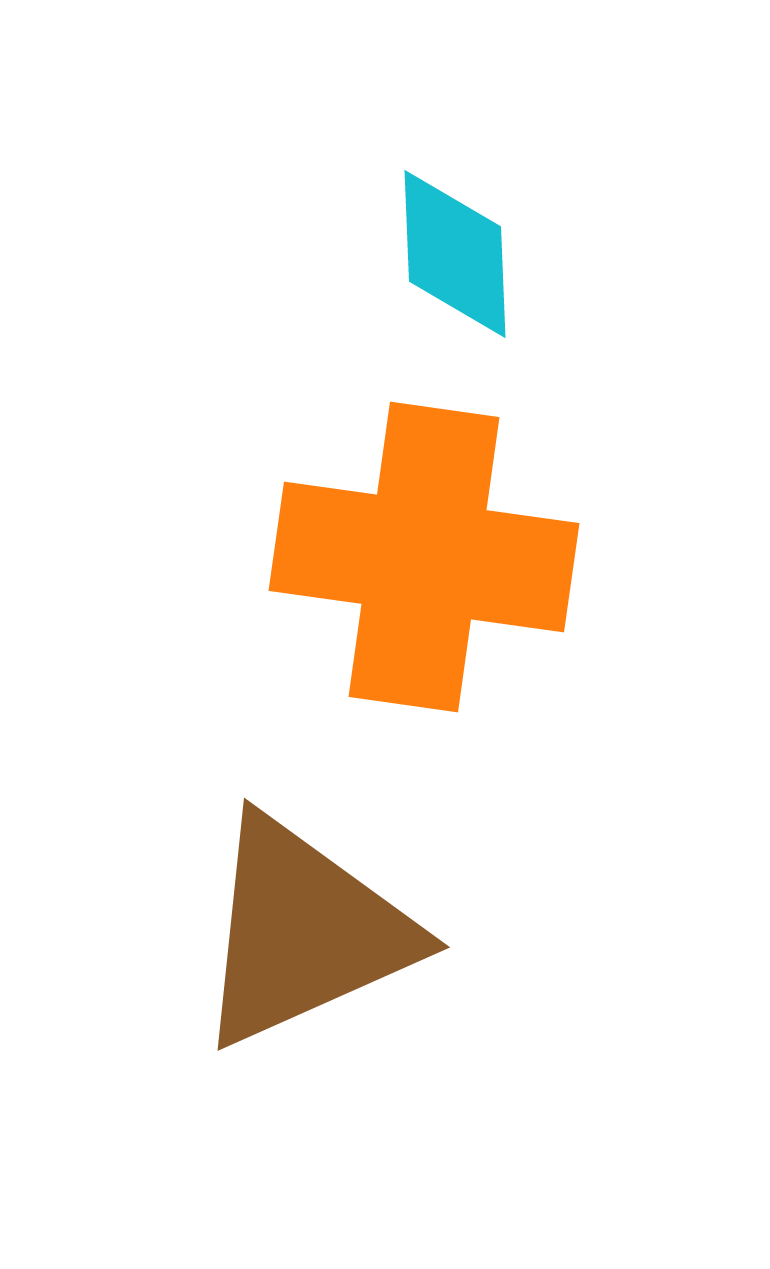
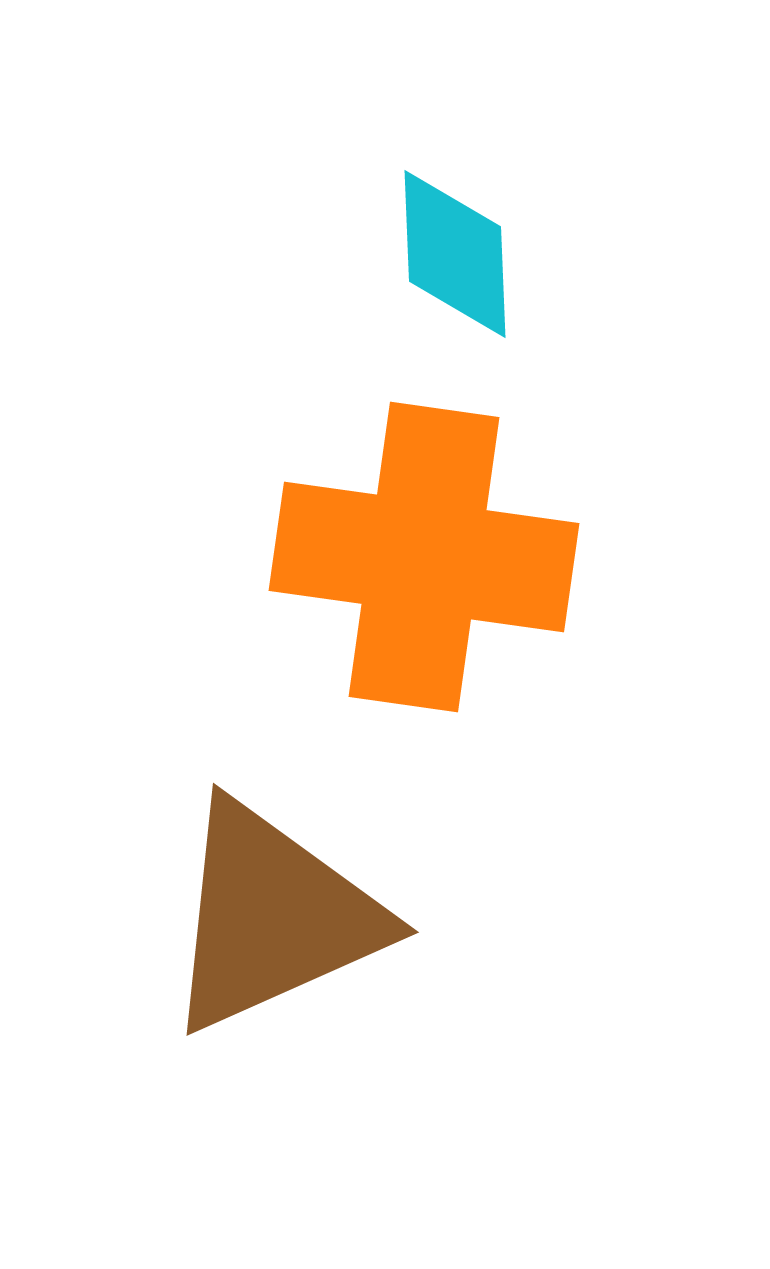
brown triangle: moved 31 px left, 15 px up
